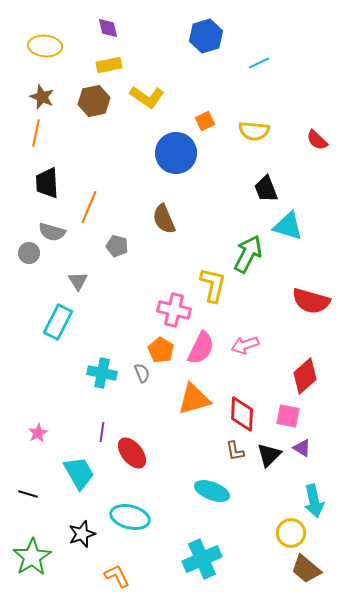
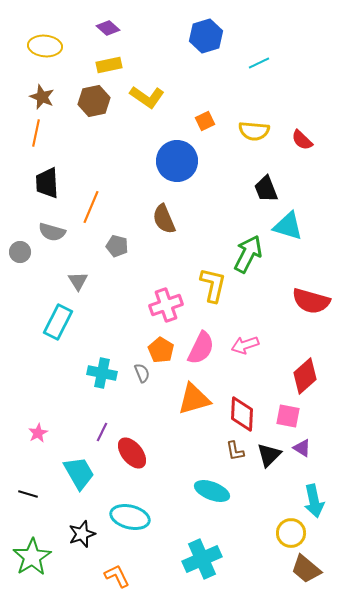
purple diamond at (108, 28): rotated 35 degrees counterclockwise
red semicircle at (317, 140): moved 15 px left
blue circle at (176, 153): moved 1 px right, 8 px down
orange line at (89, 207): moved 2 px right
gray circle at (29, 253): moved 9 px left, 1 px up
pink cross at (174, 310): moved 8 px left, 5 px up; rotated 32 degrees counterclockwise
purple line at (102, 432): rotated 18 degrees clockwise
